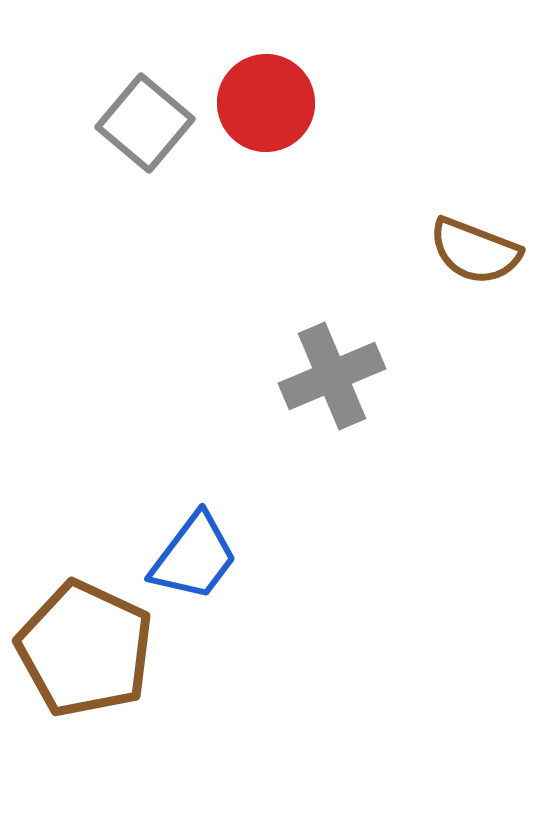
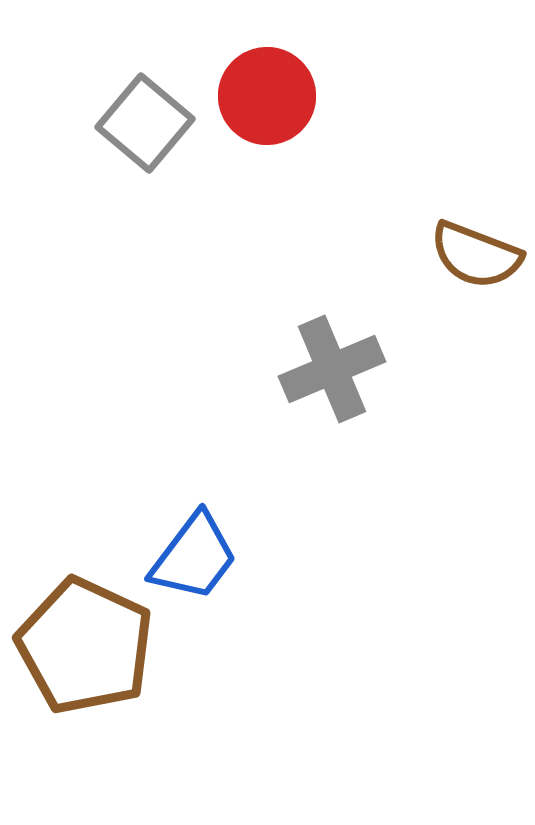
red circle: moved 1 px right, 7 px up
brown semicircle: moved 1 px right, 4 px down
gray cross: moved 7 px up
brown pentagon: moved 3 px up
